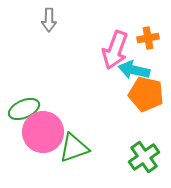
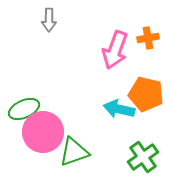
cyan arrow: moved 15 px left, 39 px down
green triangle: moved 4 px down
green cross: moved 1 px left
